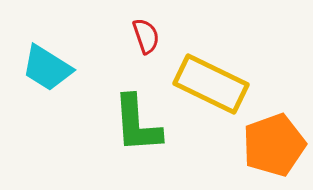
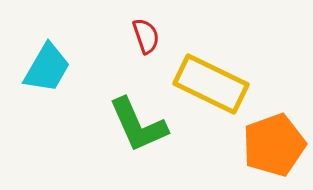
cyan trapezoid: rotated 92 degrees counterclockwise
green L-shape: moved 1 px right, 1 px down; rotated 20 degrees counterclockwise
